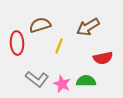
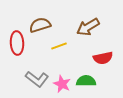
yellow line: rotated 49 degrees clockwise
